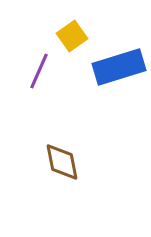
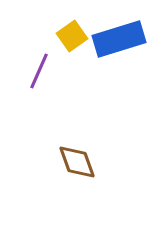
blue rectangle: moved 28 px up
brown diamond: moved 15 px right; rotated 9 degrees counterclockwise
